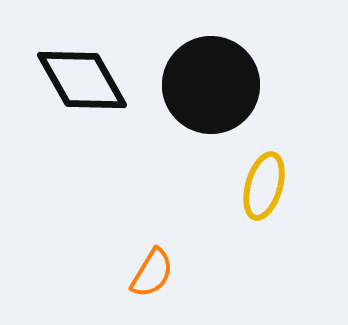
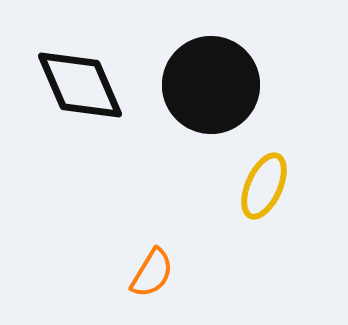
black diamond: moved 2 px left, 5 px down; rotated 6 degrees clockwise
yellow ellipse: rotated 8 degrees clockwise
